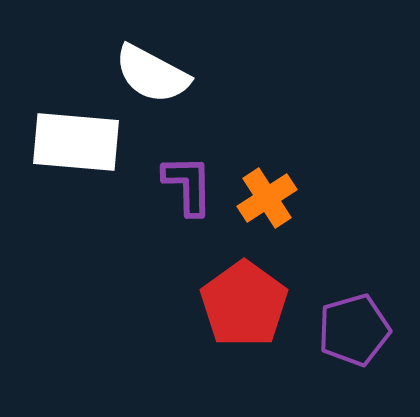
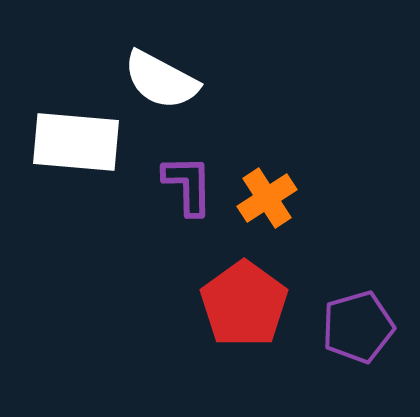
white semicircle: moved 9 px right, 6 px down
purple pentagon: moved 4 px right, 3 px up
